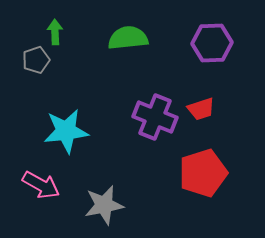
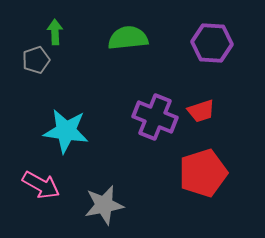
purple hexagon: rotated 6 degrees clockwise
red trapezoid: moved 2 px down
cyan star: rotated 15 degrees clockwise
